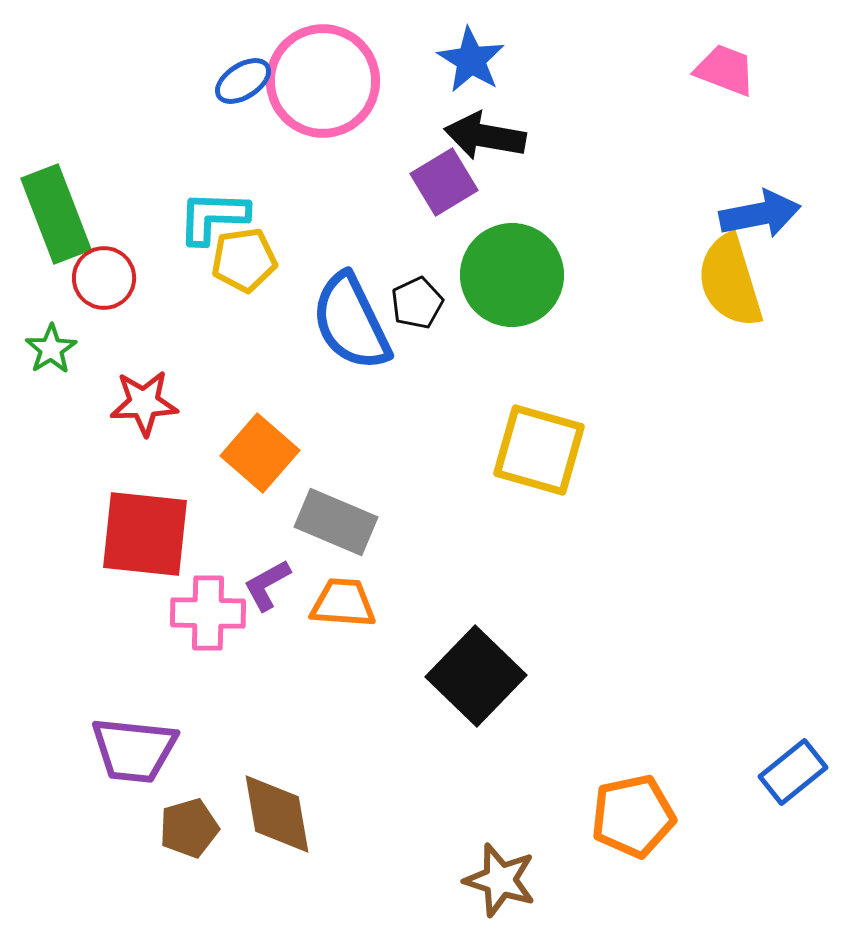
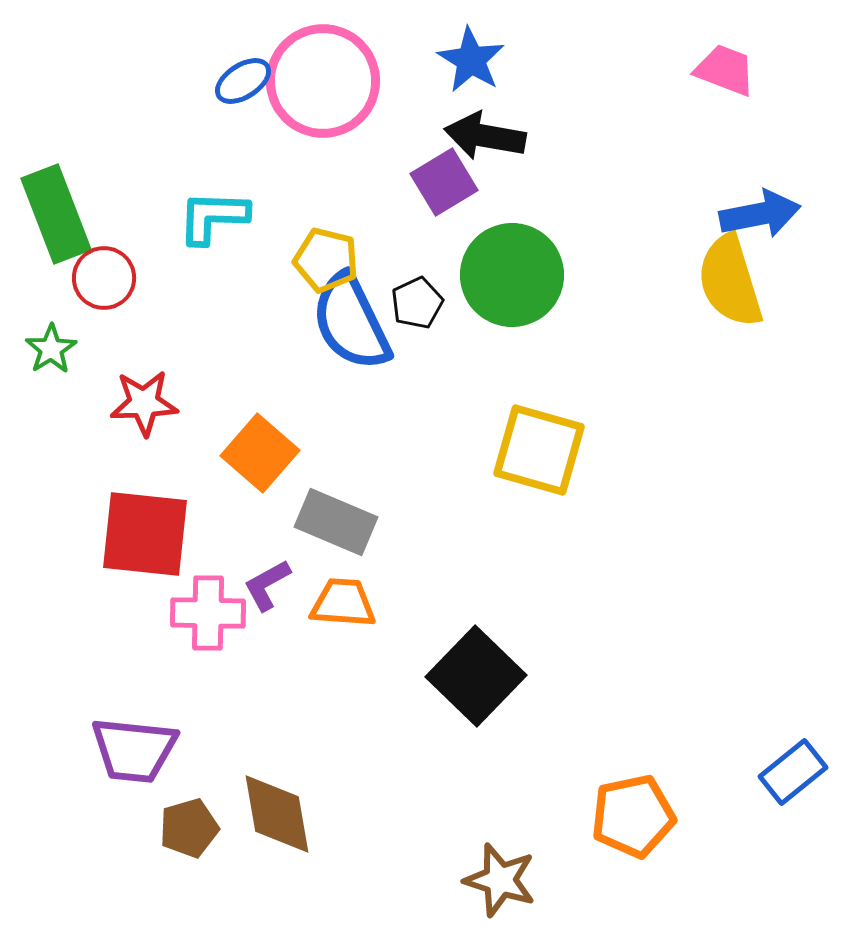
yellow pentagon: moved 82 px right; rotated 22 degrees clockwise
